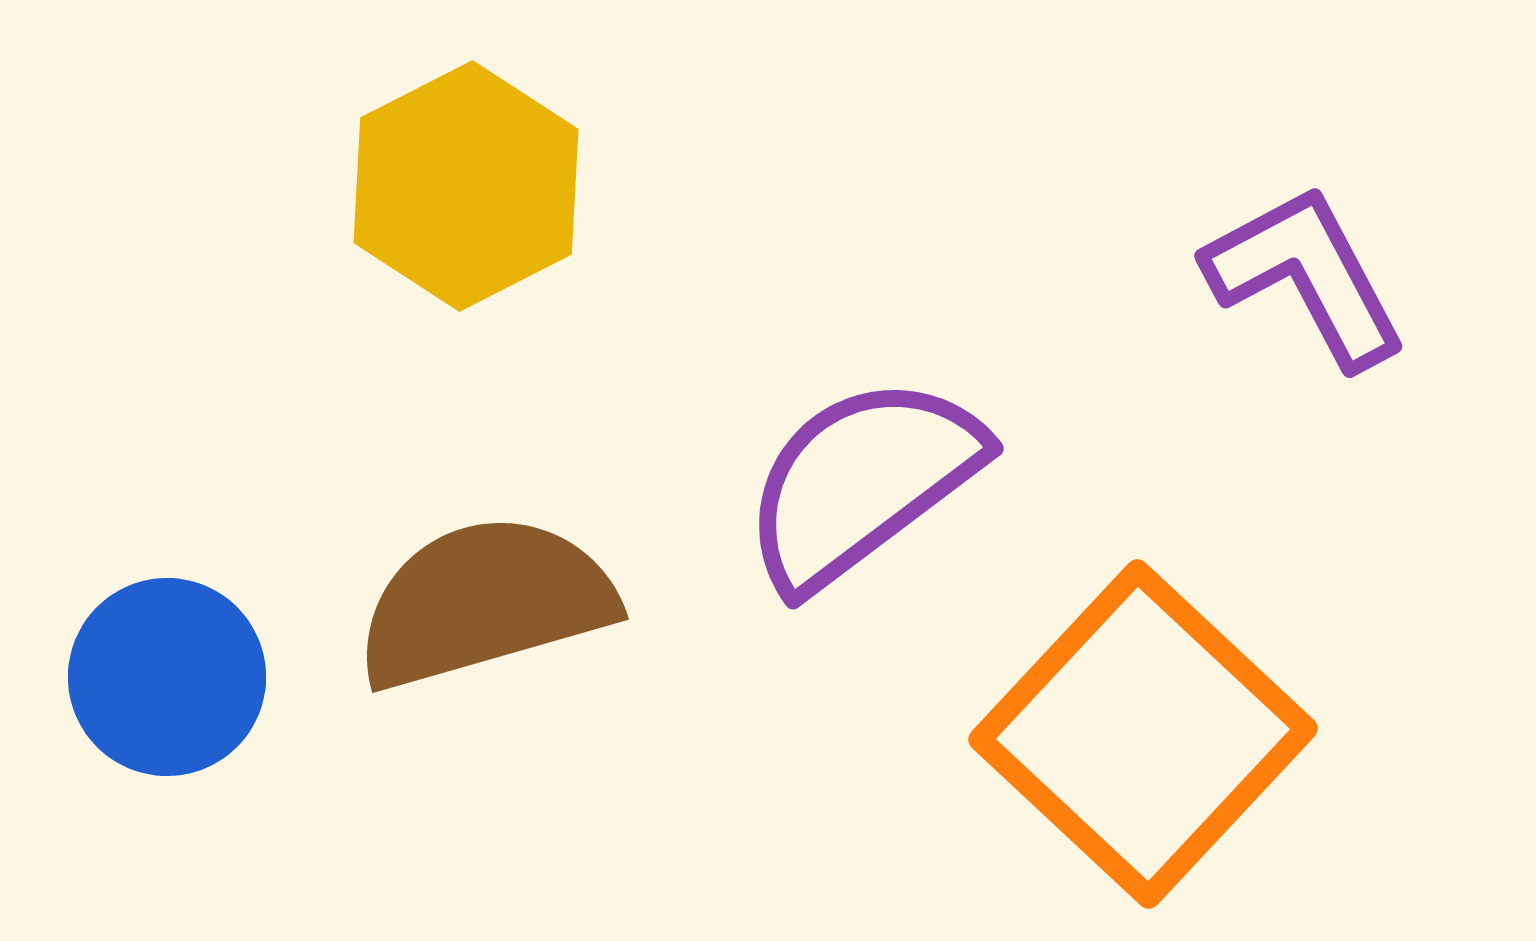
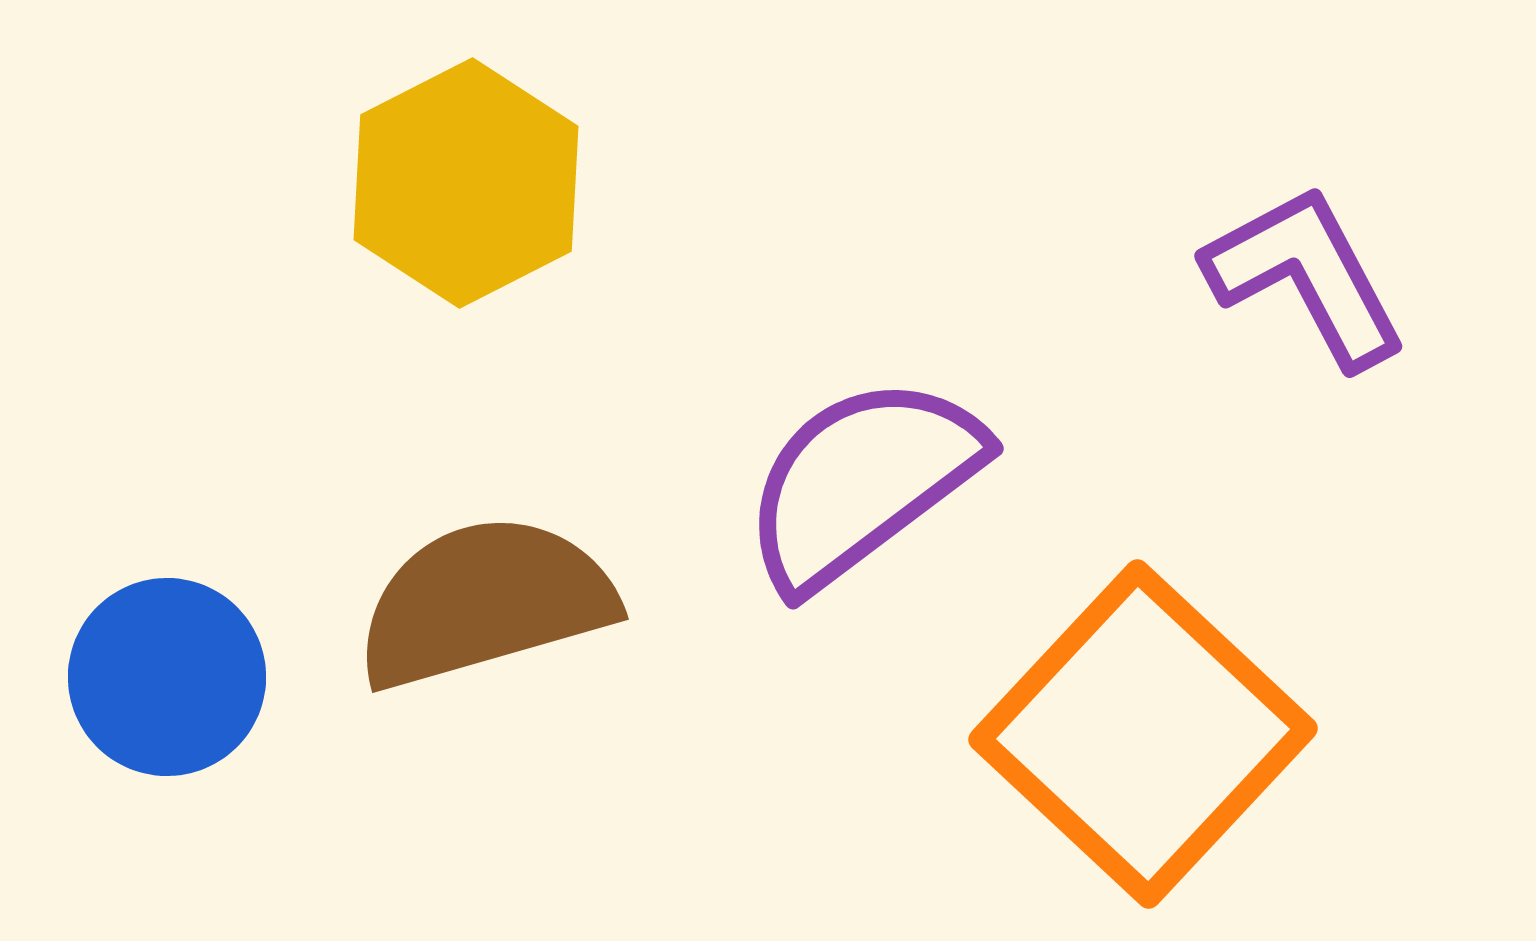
yellow hexagon: moved 3 px up
